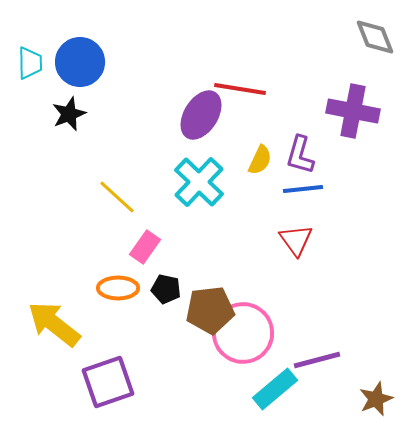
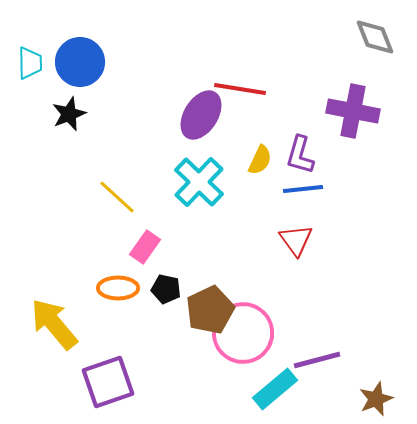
brown pentagon: rotated 18 degrees counterclockwise
yellow arrow: rotated 12 degrees clockwise
